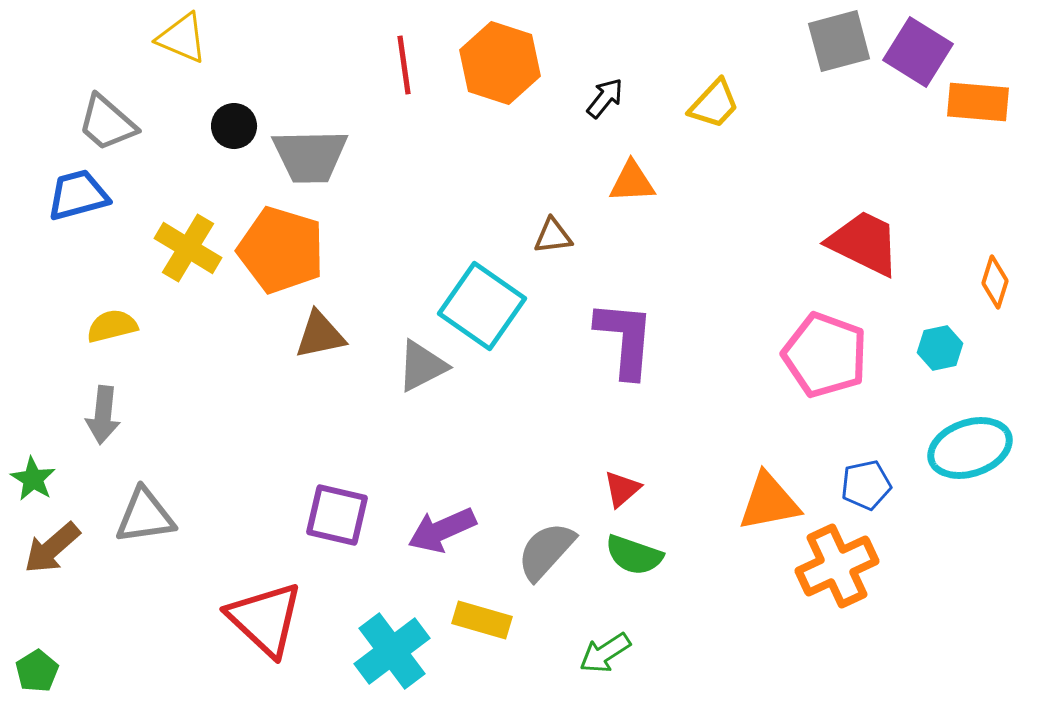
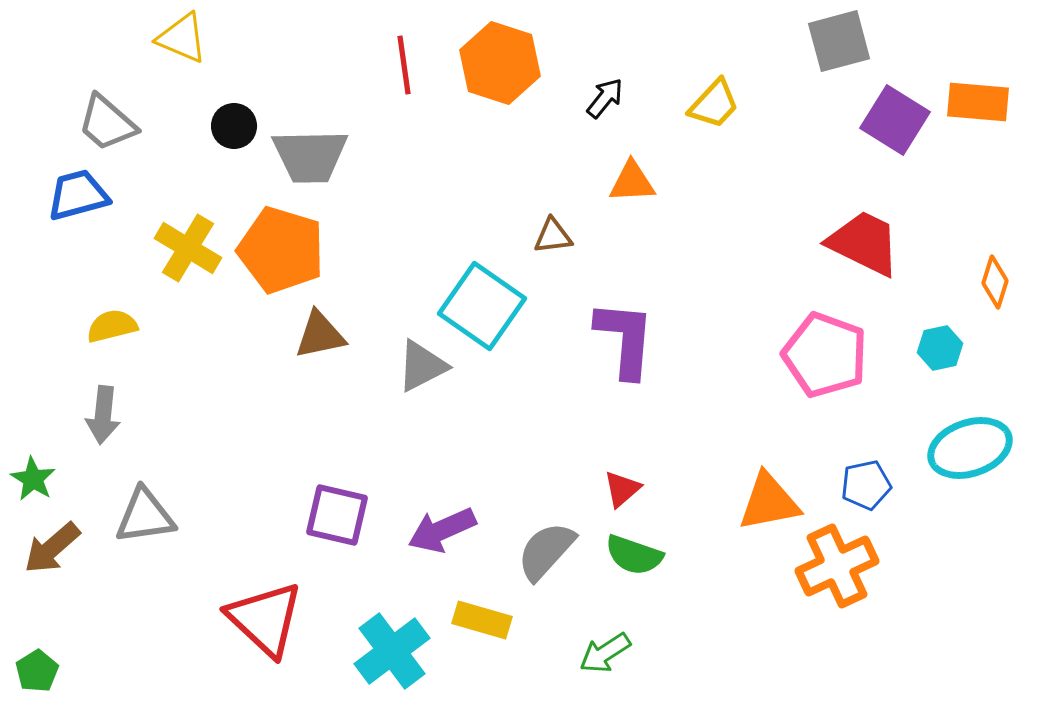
purple square at (918, 52): moved 23 px left, 68 px down
